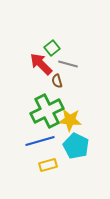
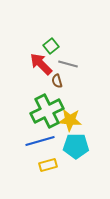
green square: moved 1 px left, 2 px up
cyan pentagon: rotated 25 degrees counterclockwise
